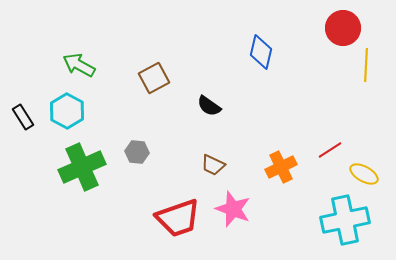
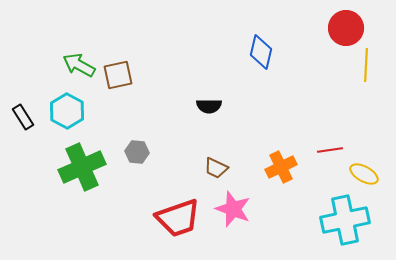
red circle: moved 3 px right
brown square: moved 36 px left, 3 px up; rotated 16 degrees clockwise
black semicircle: rotated 35 degrees counterclockwise
red line: rotated 25 degrees clockwise
brown trapezoid: moved 3 px right, 3 px down
